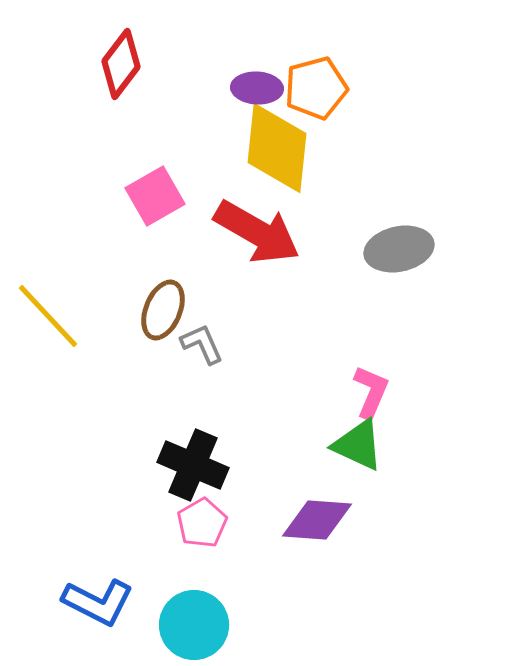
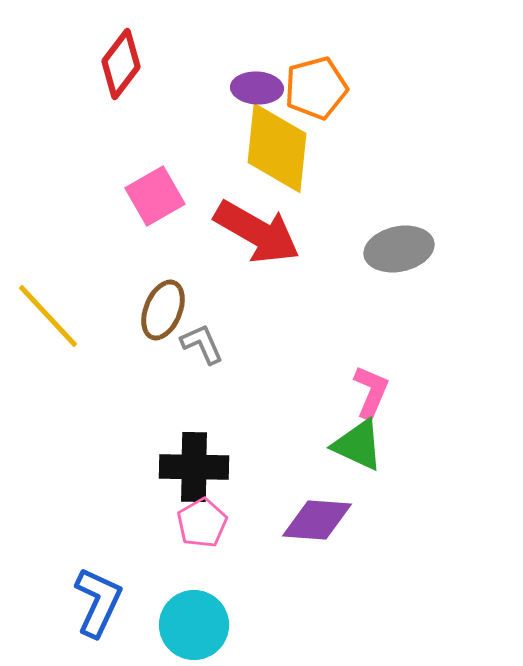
black cross: moved 1 px right, 2 px down; rotated 22 degrees counterclockwise
blue L-shape: rotated 92 degrees counterclockwise
